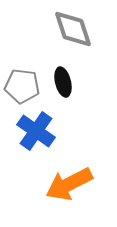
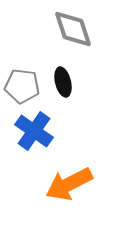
blue cross: moved 2 px left
